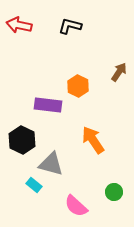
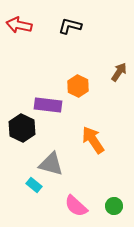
black hexagon: moved 12 px up
green circle: moved 14 px down
